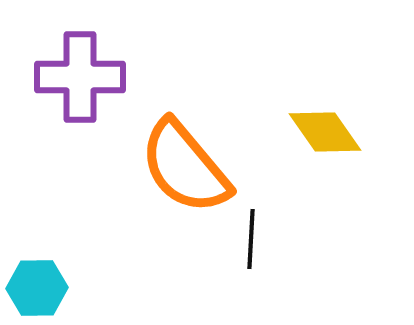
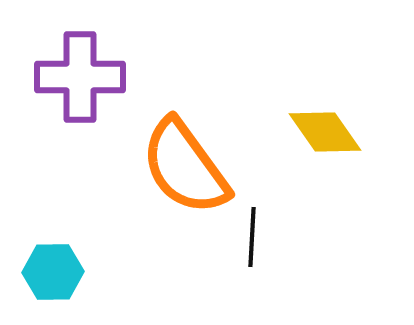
orange semicircle: rotated 4 degrees clockwise
black line: moved 1 px right, 2 px up
cyan hexagon: moved 16 px right, 16 px up
